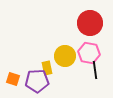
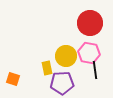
yellow circle: moved 1 px right
purple pentagon: moved 25 px right, 2 px down
